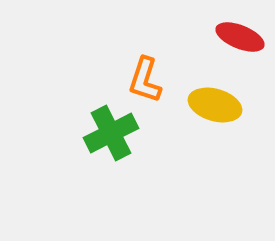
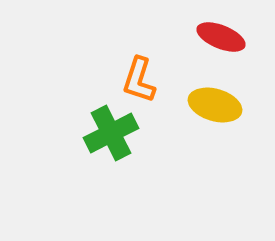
red ellipse: moved 19 px left
orange L-shape: moved 6 px left
